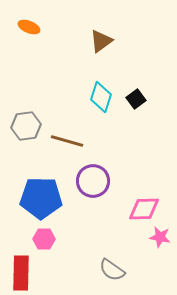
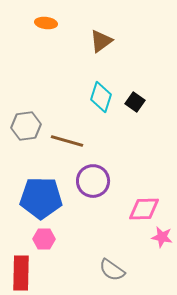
orange ellipse: moved 17 px right, 4 px up; rotated 15 degrees counterclockwise
black square: moved 1 px left, 3 px down; rotated 18 degrees counterclockwise
pink star: moved 2 px right
